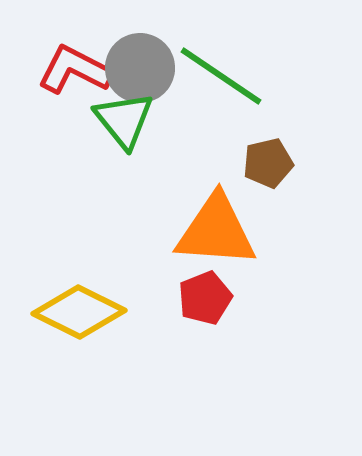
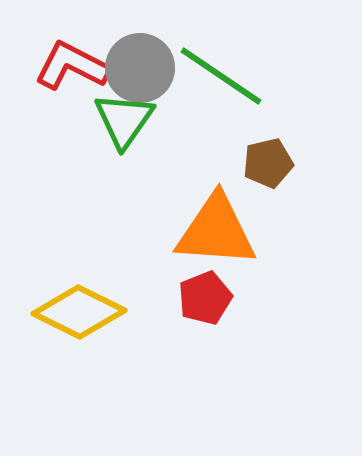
red L-shape: moved 3 px left, 4 px up
green triangle: rotated 14 degrees clockwise
